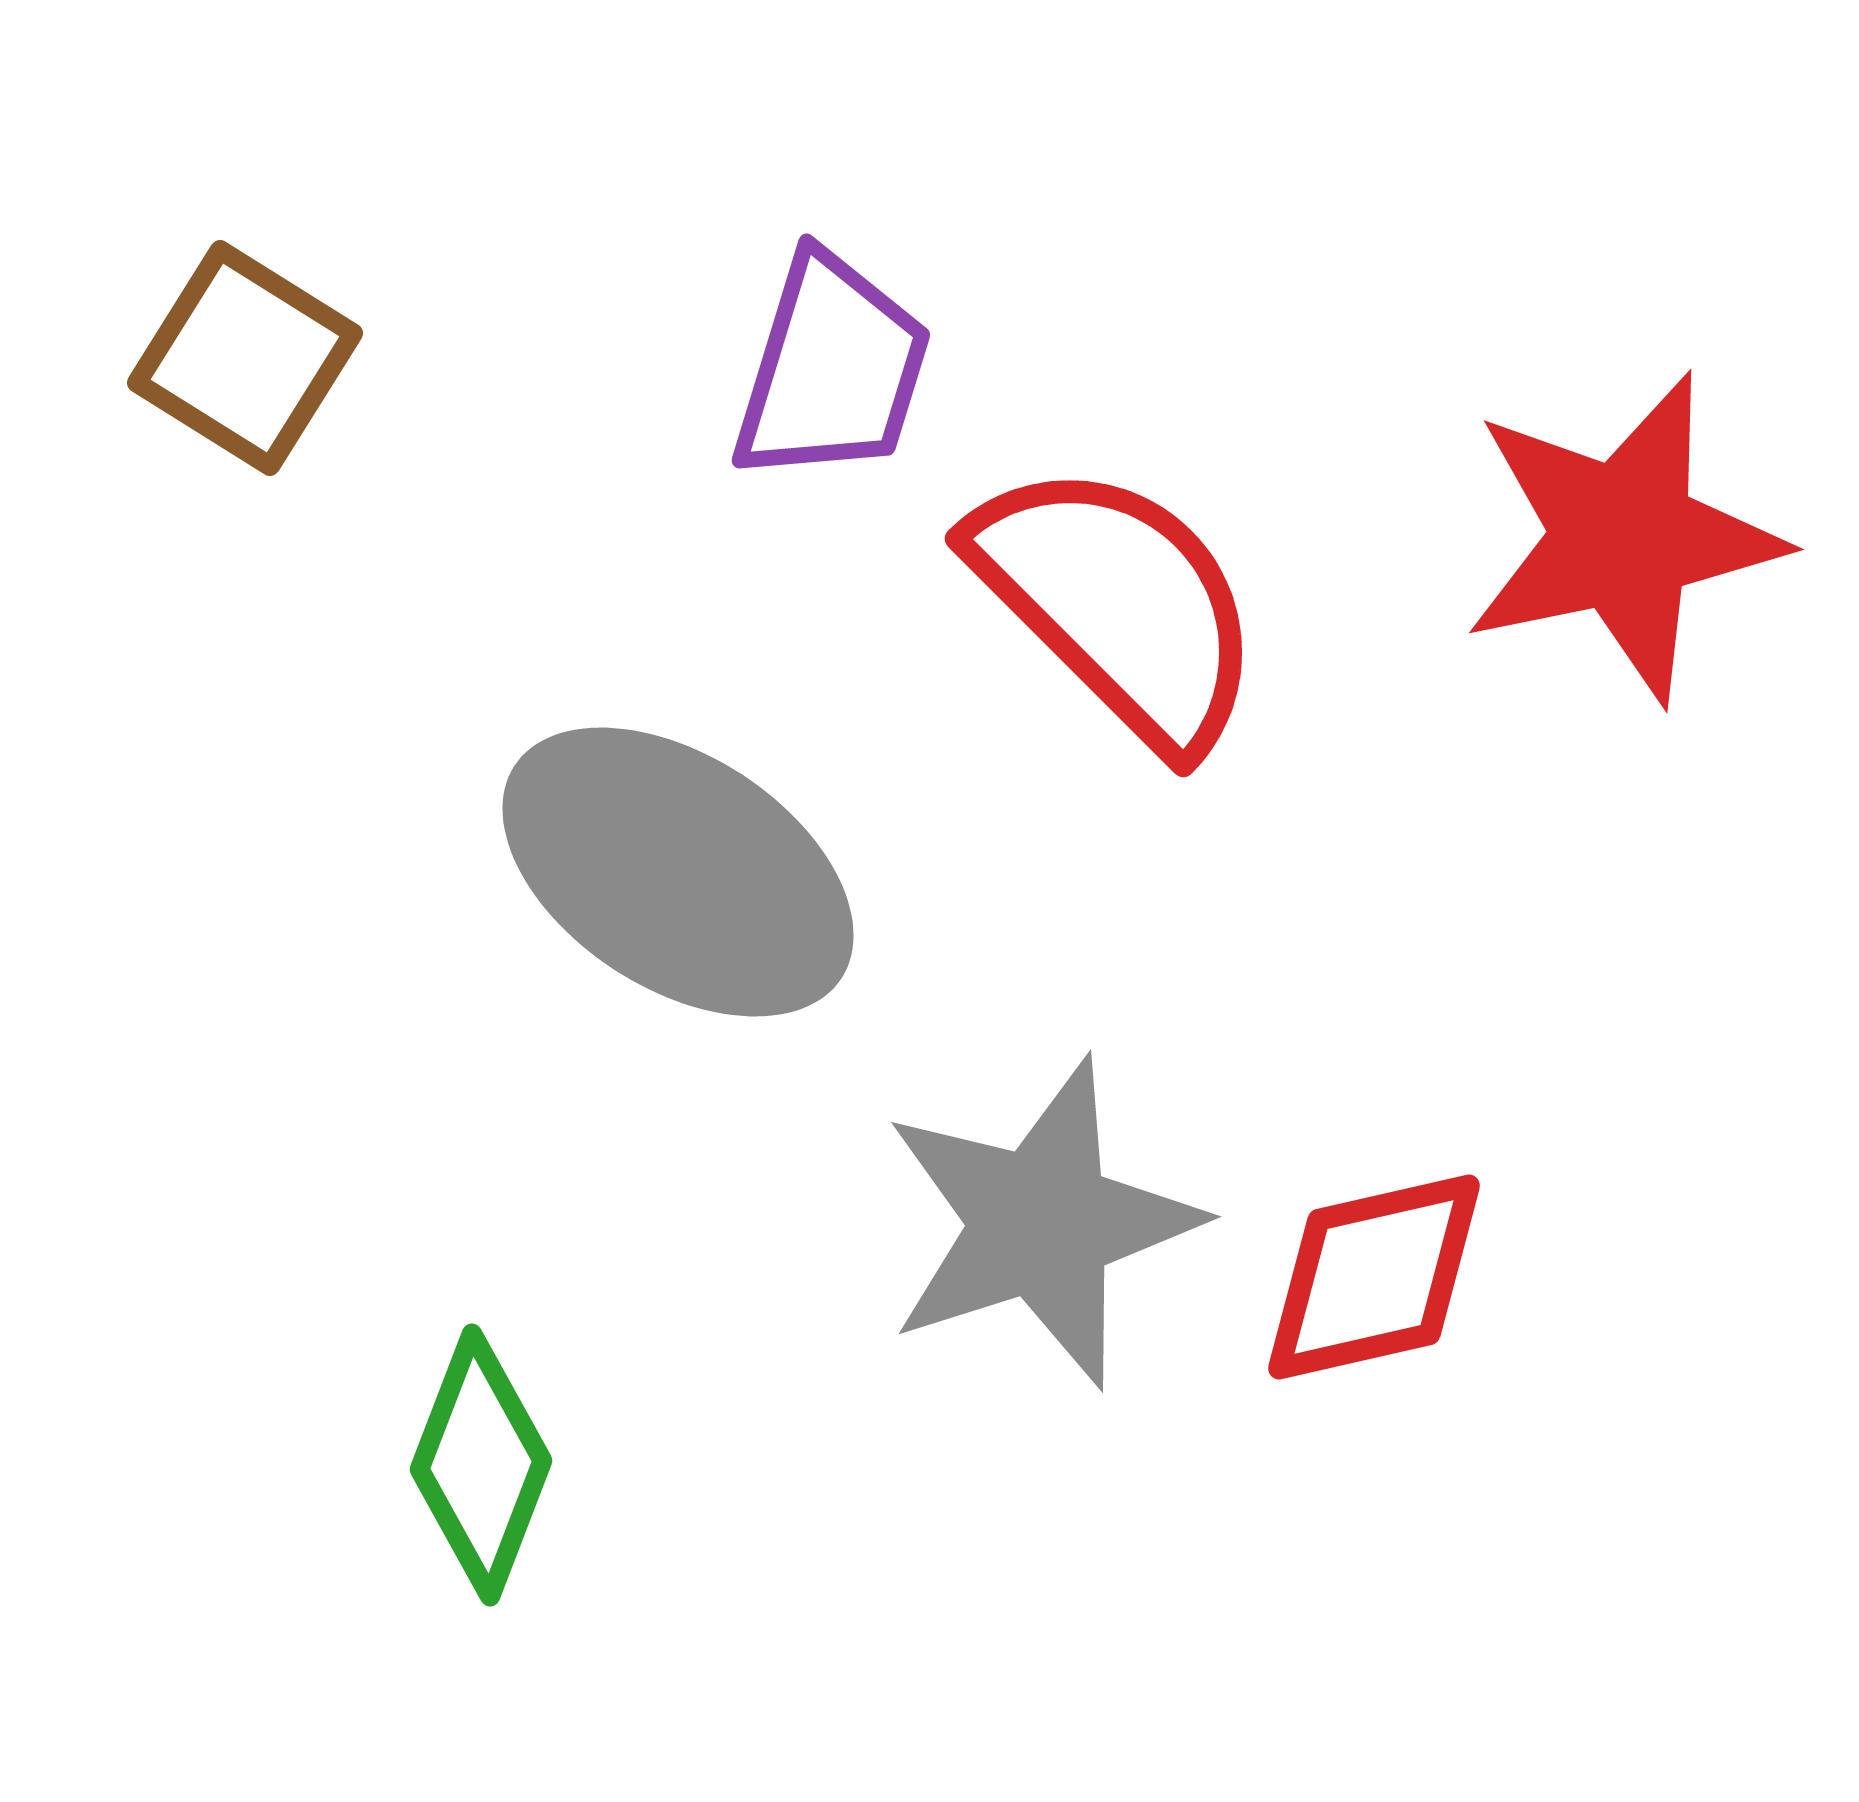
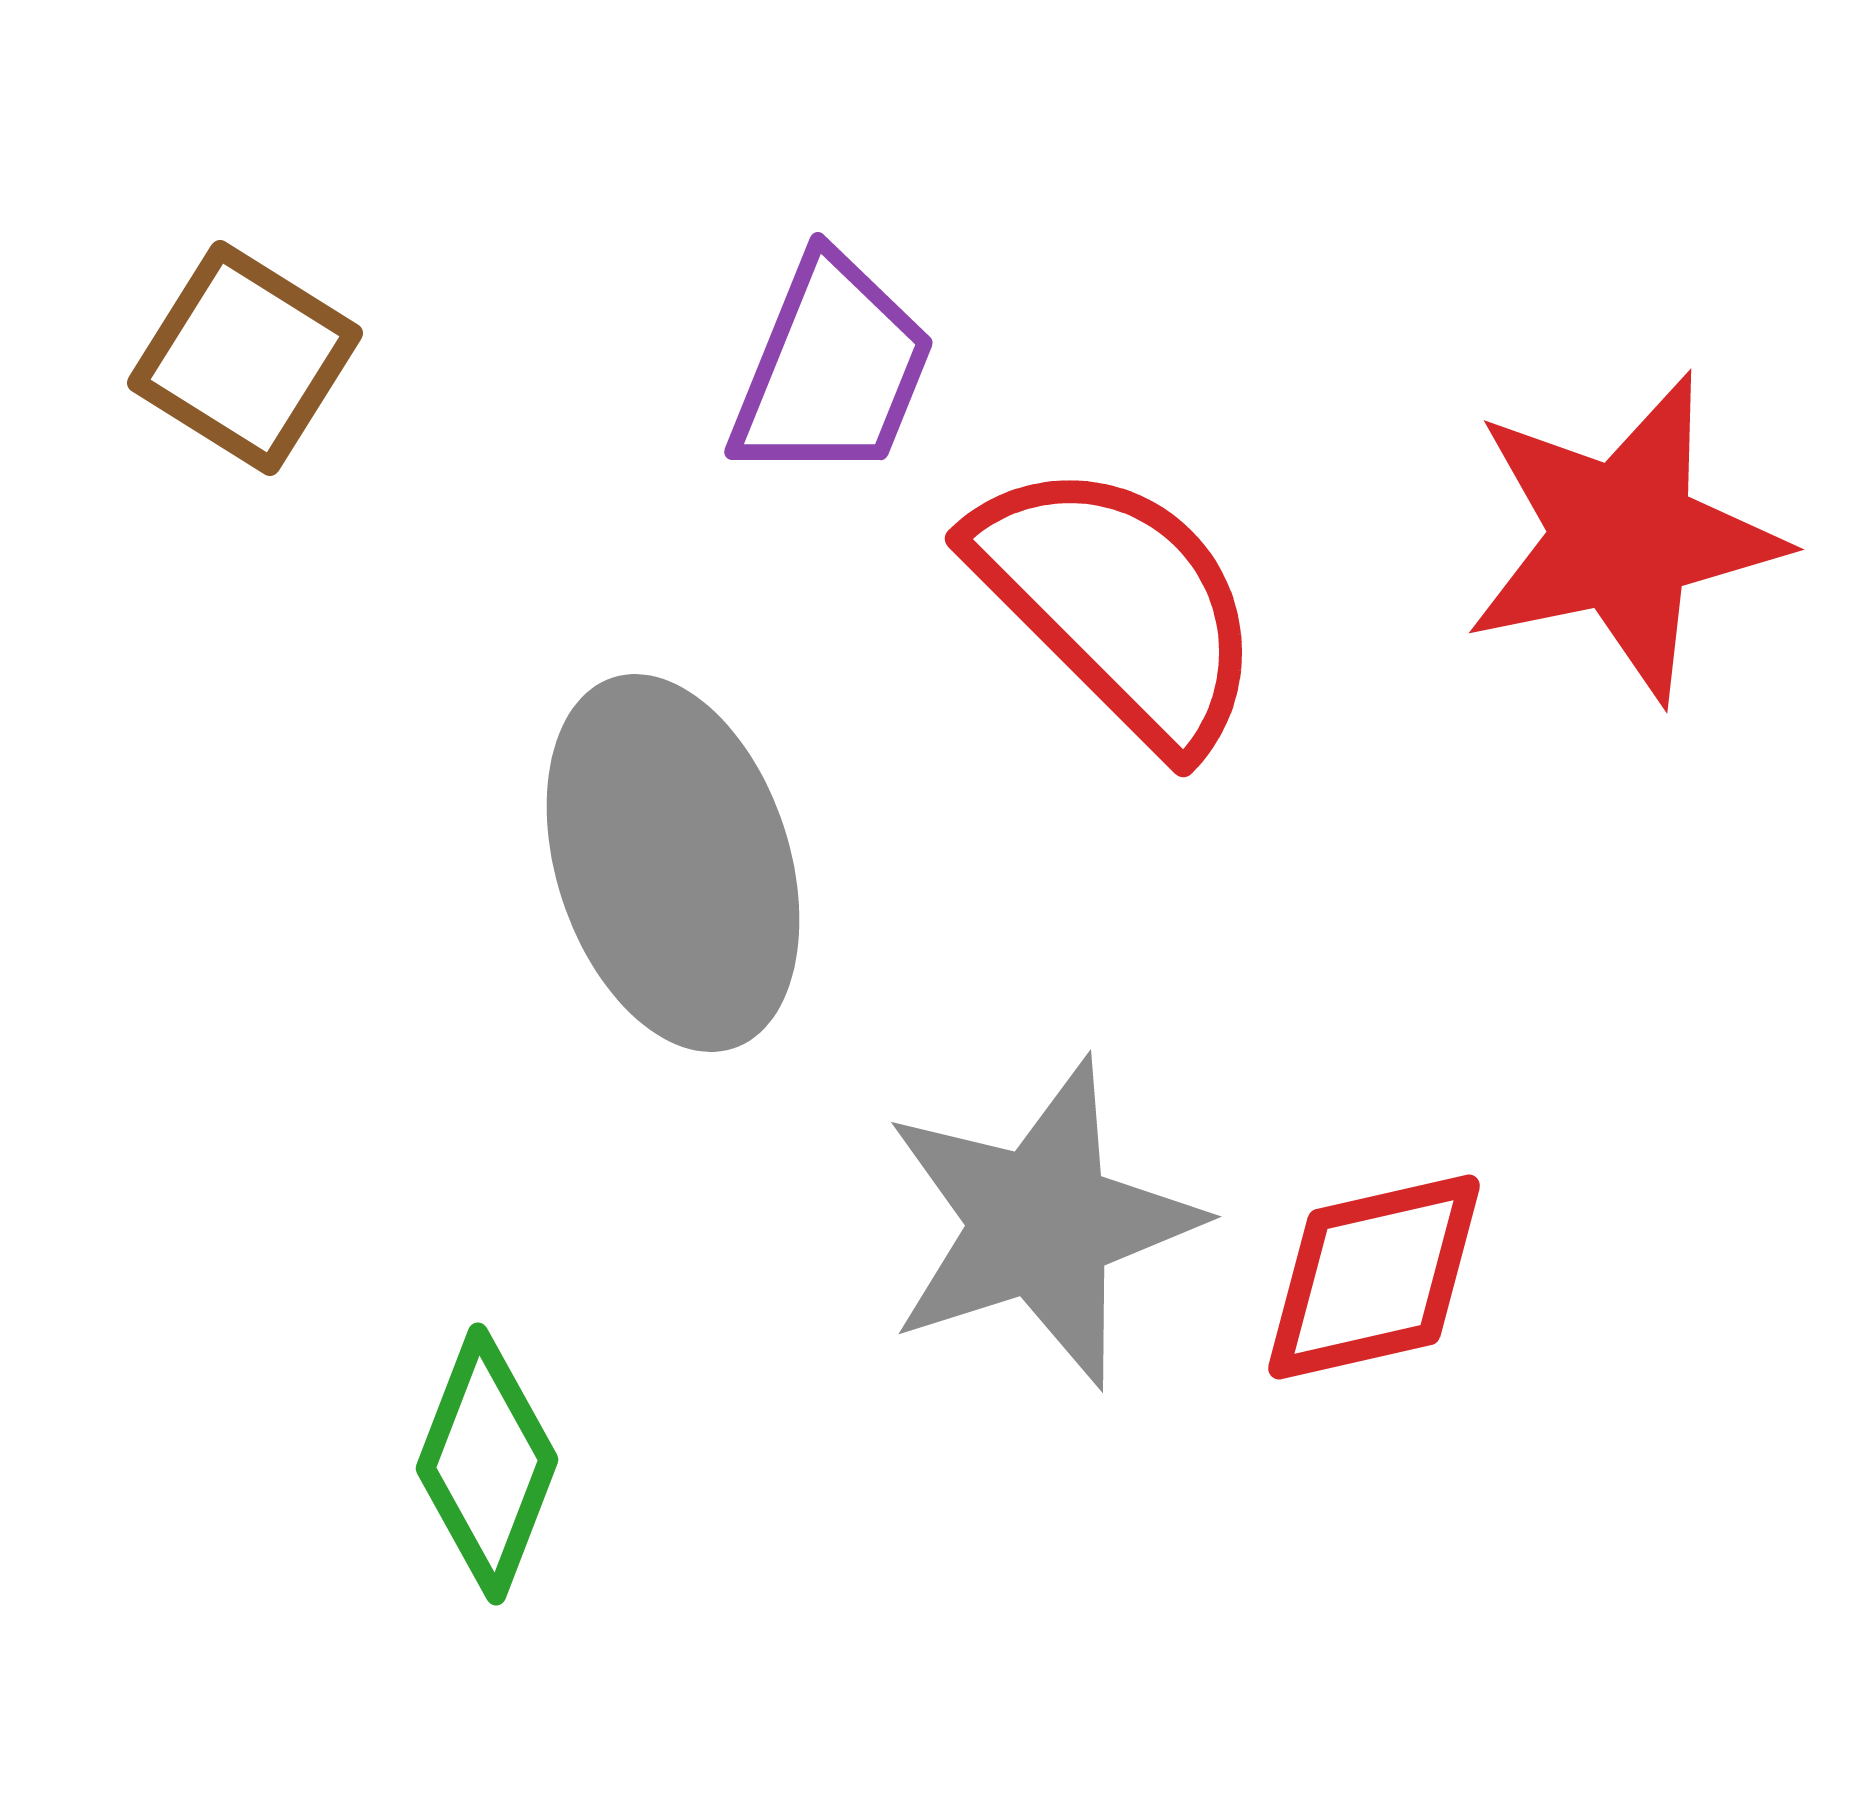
purple trapezoid: rotated 5 degrees clockwise
gray ellipse: moved 5 px left, 9 px up; rotated 39 degrees clockwise
green diamond: moved 6 px right, 1 px up
